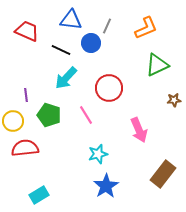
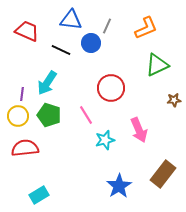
cyan arrow: moved 19 px left, 5 px down; rotated 10 degrees counterclockwise
red circle: moved 2 px right
purple line: moved 4 px left, 1 px up; rotated 16 degrees clockwise
yellow circle: moved 5 px right, 5 px up
cyan star: moved 7 px right, 14 px up
blue star: moved 13 px right
